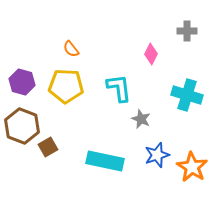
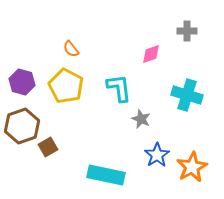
pink diamond: rotated 45 degrees clockwise
yellow pentagon: rotated 24 degrees clockwise
brown hexagon: rotated 20 degrees clockwise
blue star: rotated 15 degrees counterclockwise
cyan rectangle: moved 1 px right, 14 px down
orange star: rotated 12 degrees clockwise
